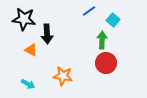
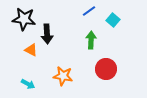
green arrow: moved 11 px left
red circle: moved 6 px down
